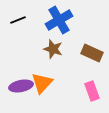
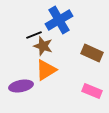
black line: moved 16 px right, 15 px down
brown star: moved 10 px left, 3 px up
orange triangle: moved 4 px right, 13 px up; rotated 15 degrees clockwise
pink rectangle: rotated 48 degrees counterclockwise
